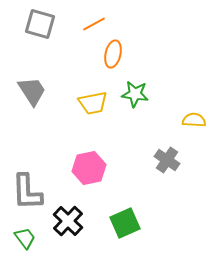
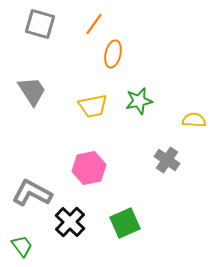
orange line: rotated 25 degrees counterclockwise
green star: moved 4 px right, 7 px down; rotated 20 degrees counterclockwise
yellow trapezoid: moved 3 px down
gray L-shape: moved 5 px right, 1 px down; rotated 120 degrees clockwise
black cross: moved 2 px right, 1 px down
green trapezoid: moved 3 px left, 8 px down
